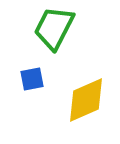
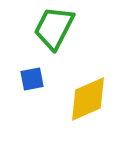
yellow diamond: moved 2 px right, 1 px up
